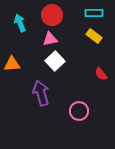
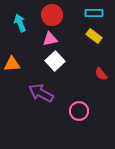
purple arrow: rotated 45 degrees counterclockwise
